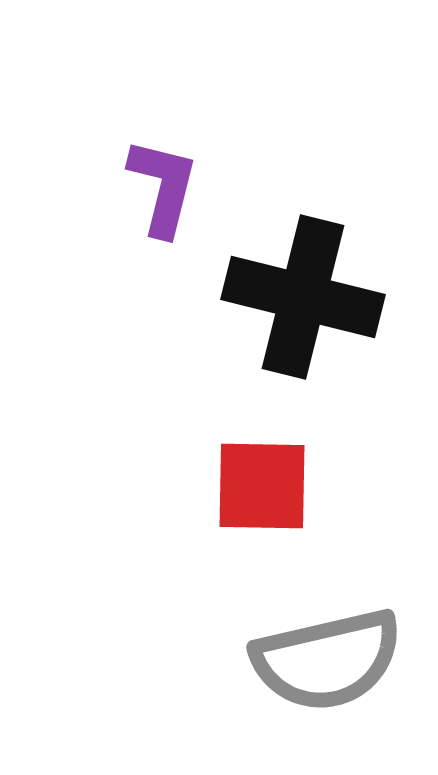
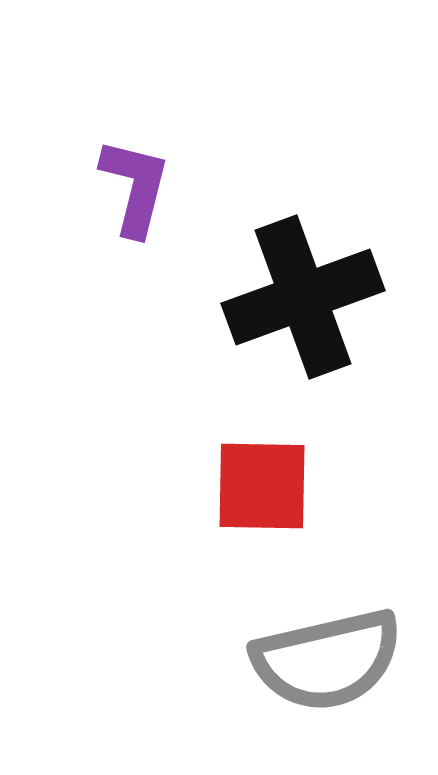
purple L-shape: moved 28 px left
black cross: rotated 34 degrees counterclockwise
